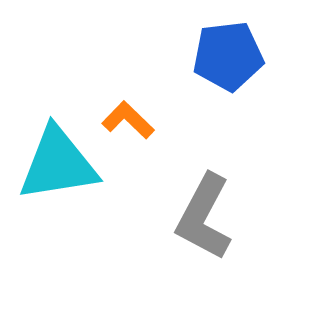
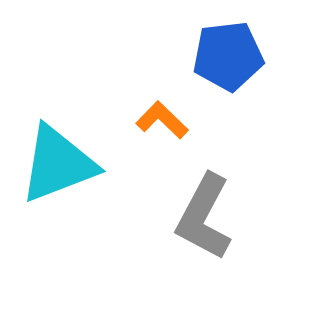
orange L-shape: moved 34 px right
cyan triangle: rotated 12 degrees counterclockwise
